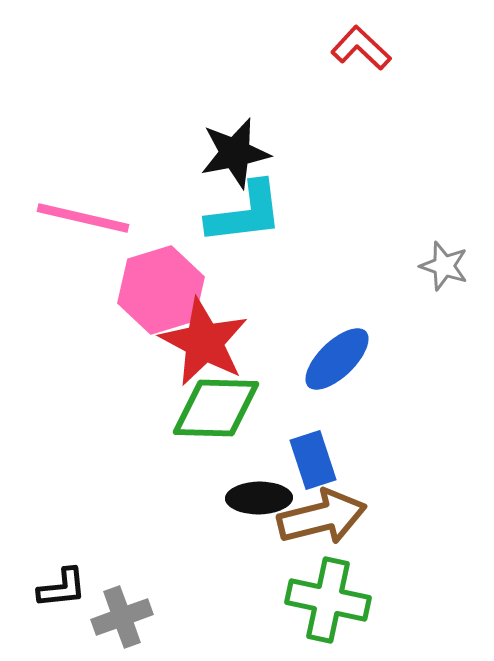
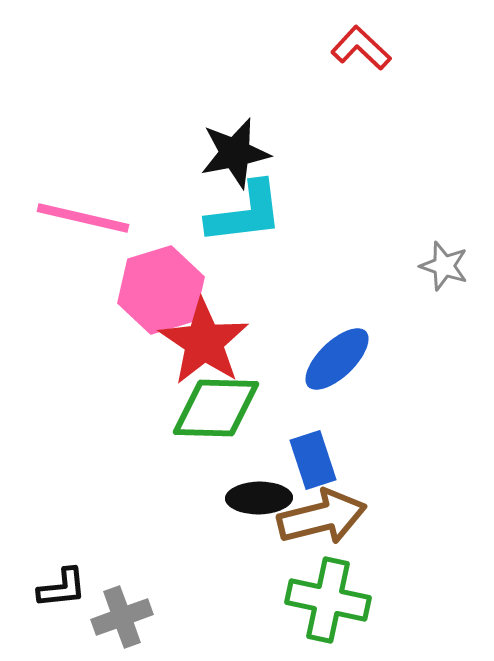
red star: rotated 6 degrees clockwise
